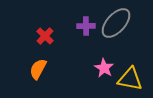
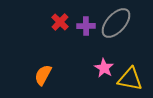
red cross: moved 15 px right, 14 px up
orange semicircle: moved 5 px right, 6 px down
